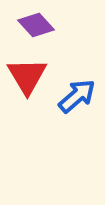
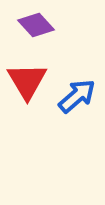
red triangle: moved 5 px down
